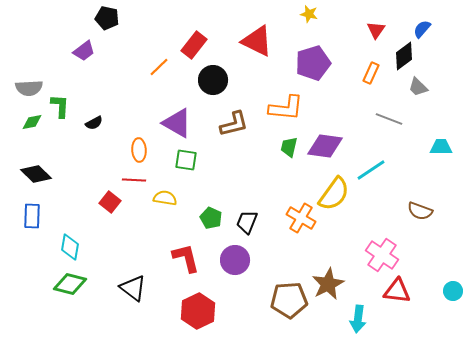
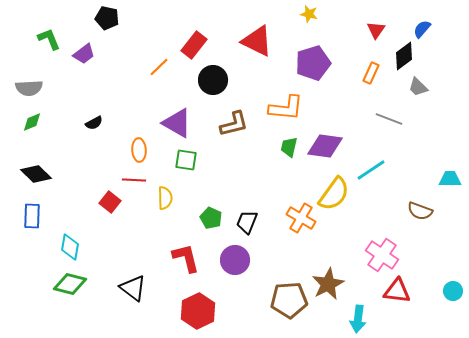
purple trapezoid at (84, 51): moved 3 px down
green L-shape at (60, 106): moved 11 px left, 67 px up; rotated 25 degrees counterclockwise
green diamond at (32, 122): rotated 10 degrees counterclockwise
cyan trapezoid at (441, 147): moved 9 px right, 32 px down
yellow semicircle at (165, 198): rotated 80 degrees clockwise
